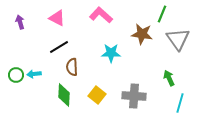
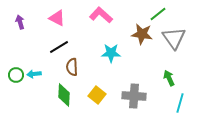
green line: moved 4 px left; rotated 30 degrees clockwise
gray triangle: moved 4 px left, 1 px up
